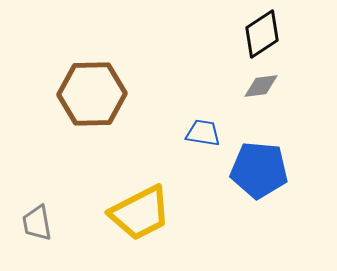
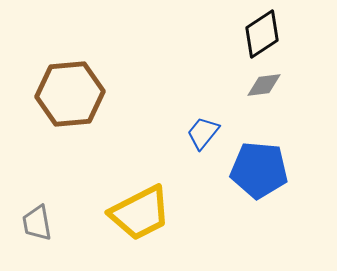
gray diamond: moved 3 px right, 1 px up
brown hexagon: moved 22 px left; rotated 4 degrees counterclockwise
blue trapezoid: rotated 60 degrees counterclockwise
